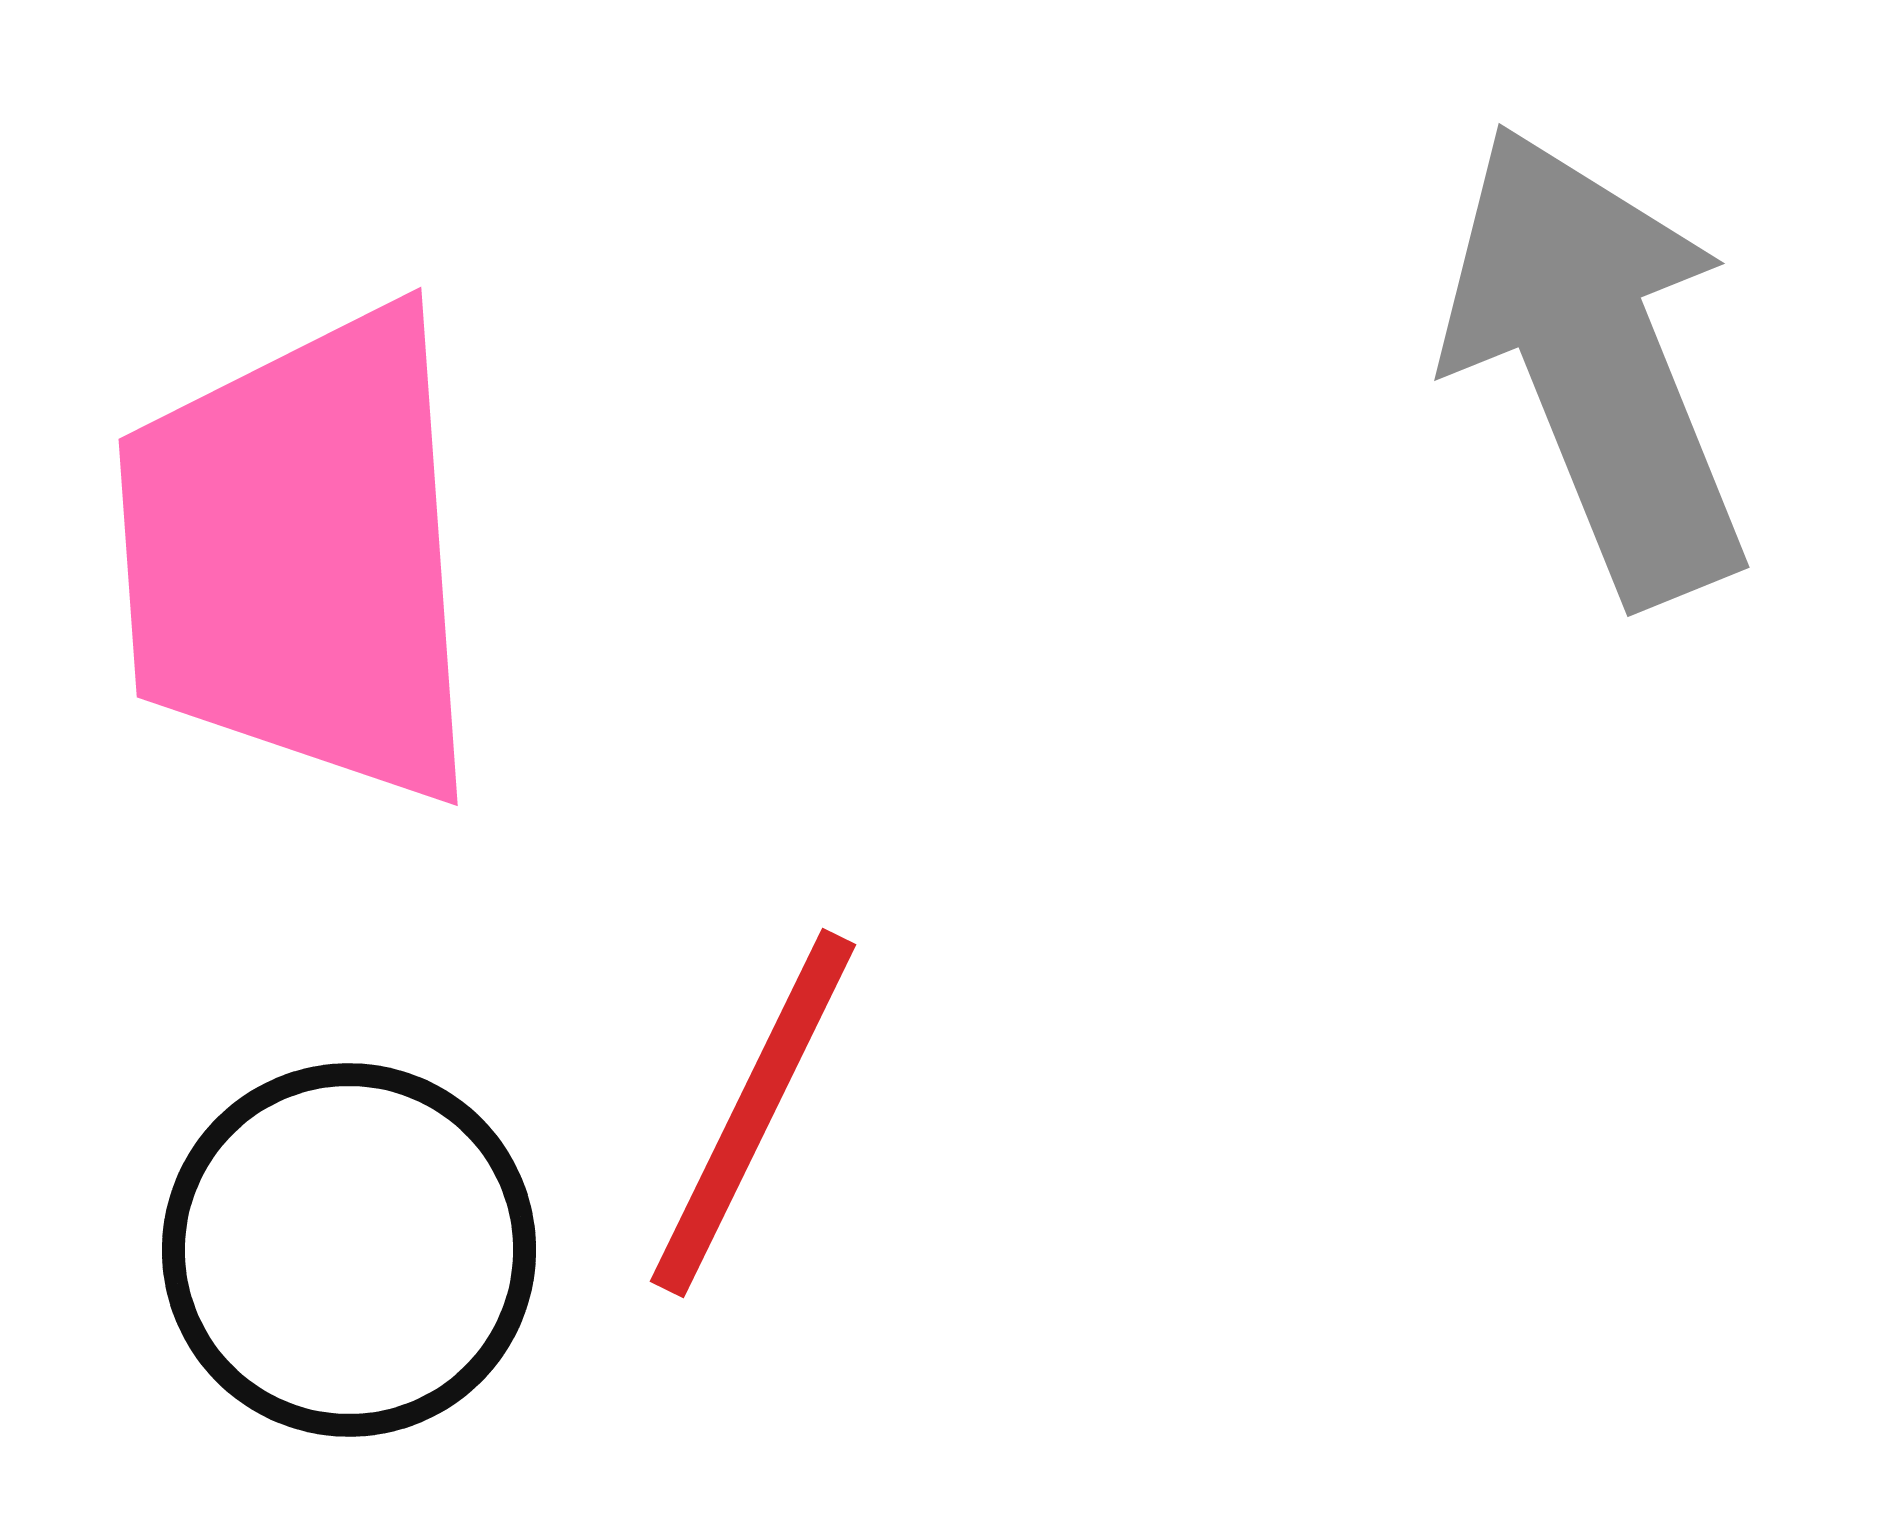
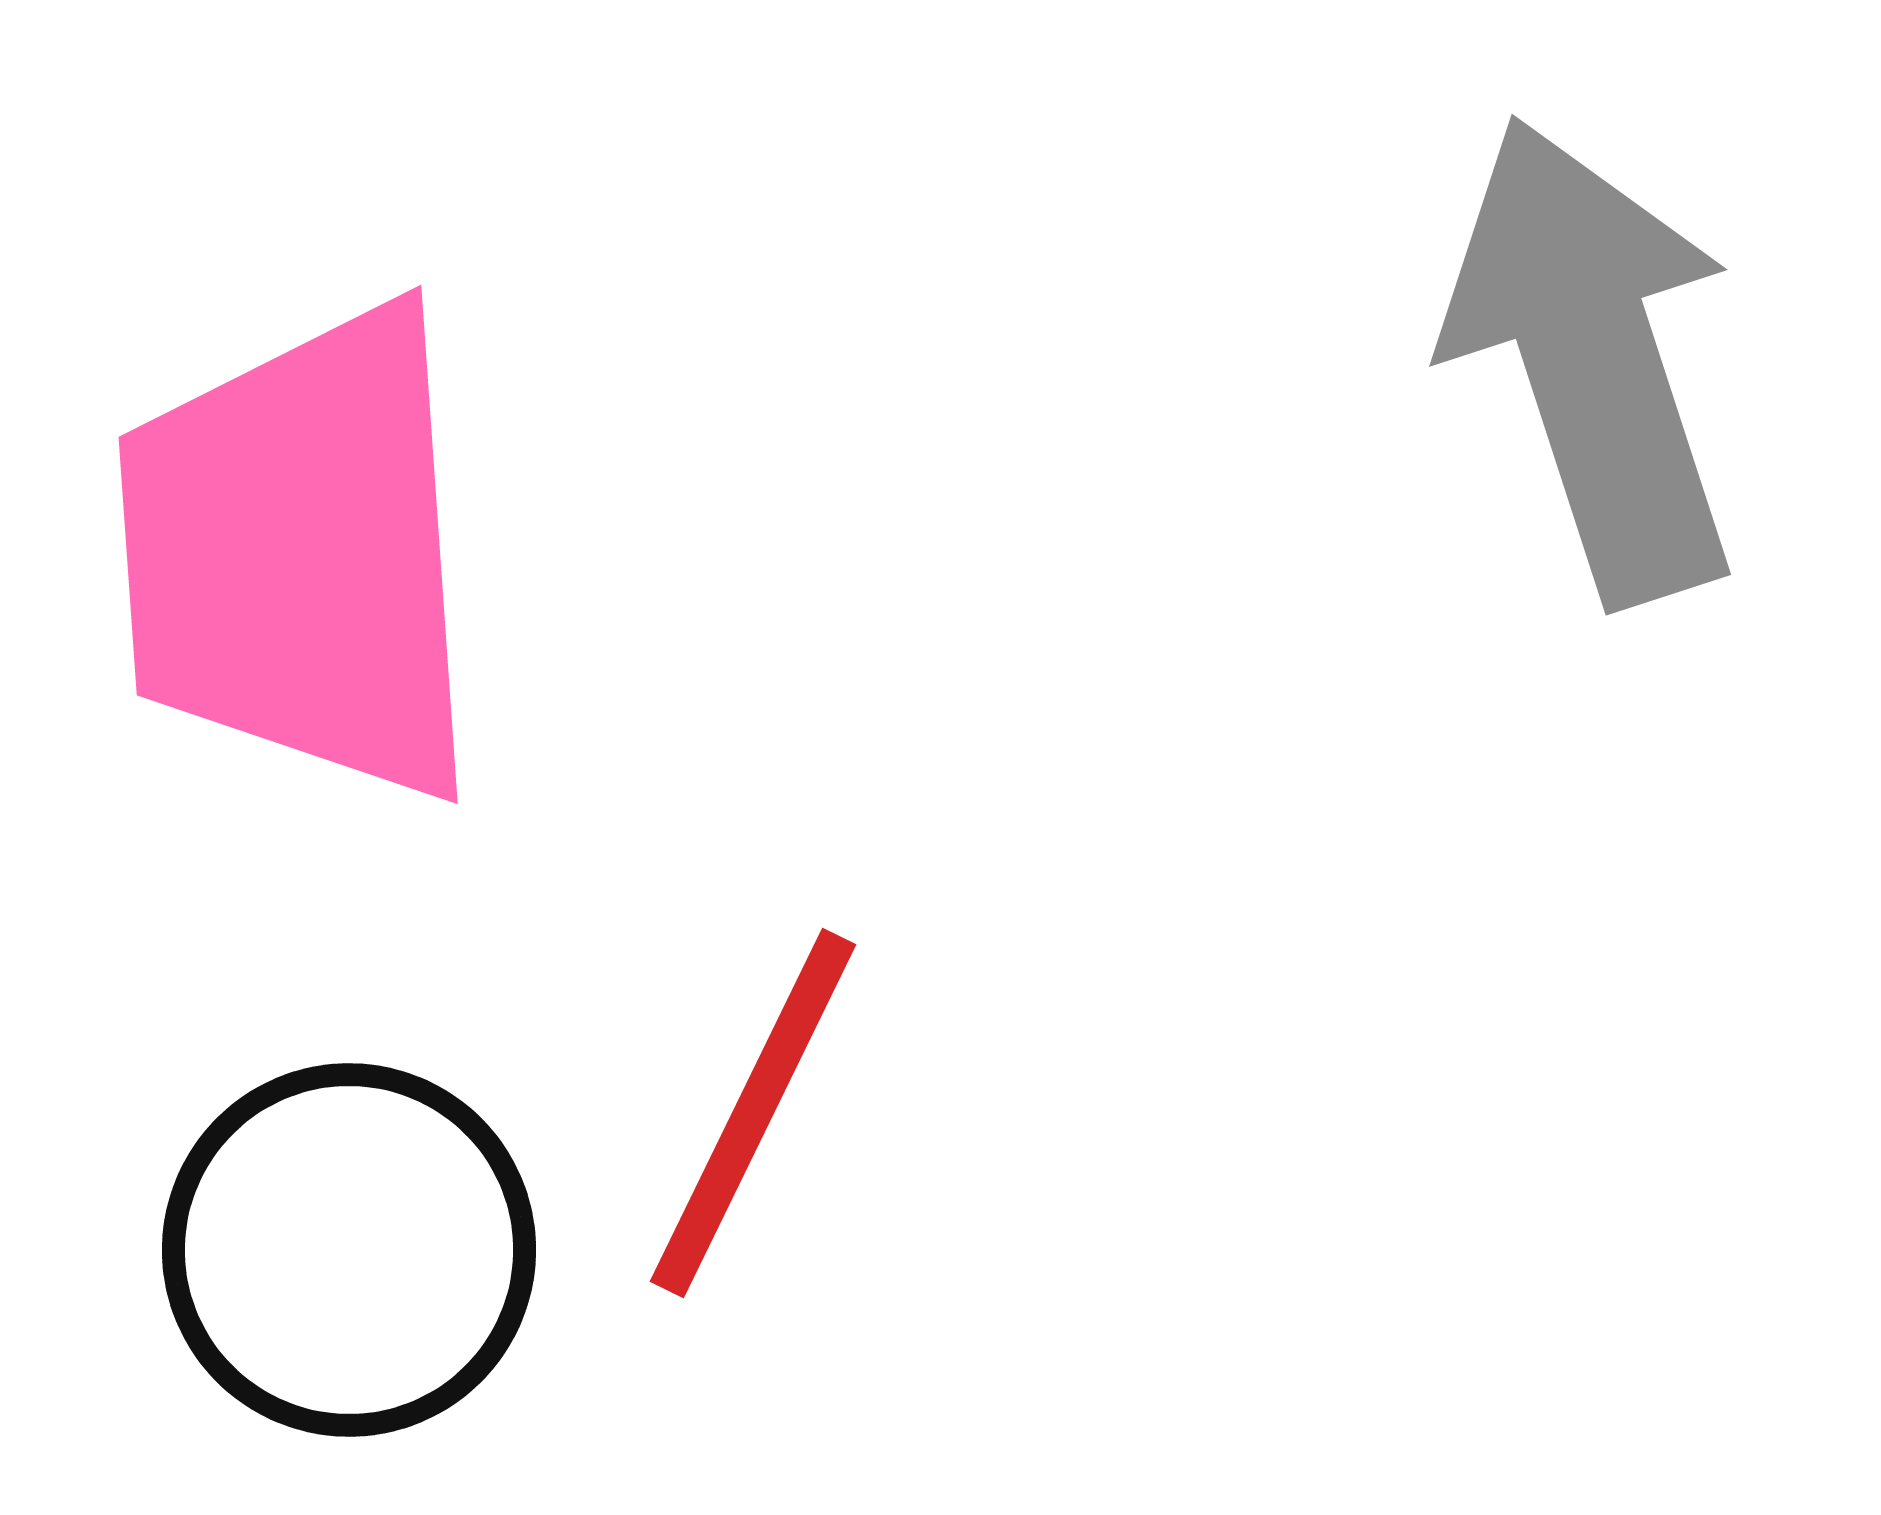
gray arrow: moved 4 px left, 3 px up; rotated 4 degrees clockwise
pink trapezoid: moved 2 px up
